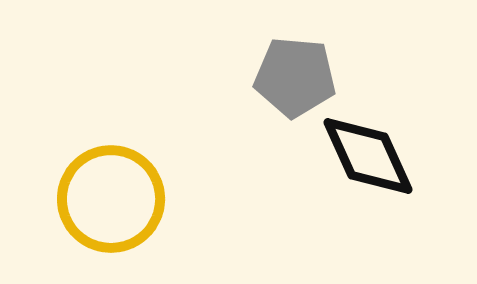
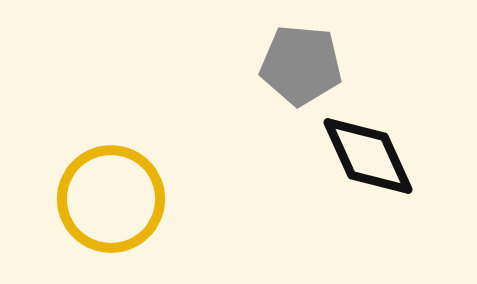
gray pentagon: moved 6 px right, 12 px up
